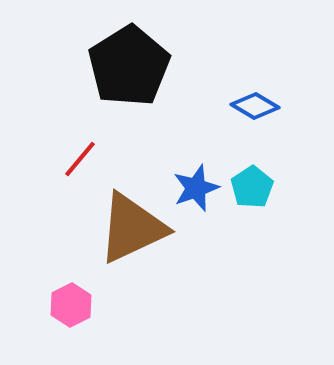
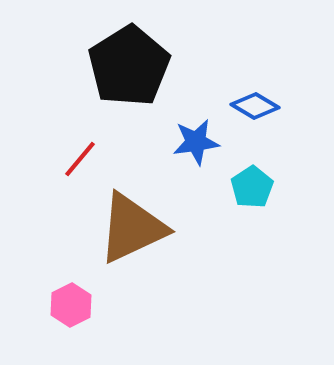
blue star: moved 46 px up; rotated 12 degrees clockwise
